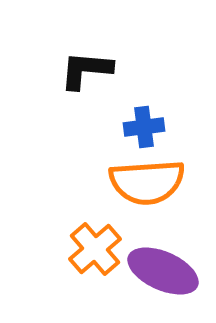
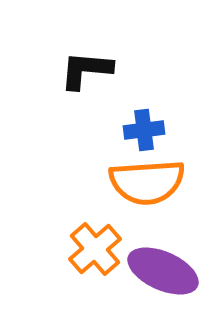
blue cross: moved 3 px down
